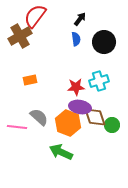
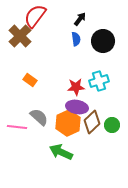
brown cross: rotated 15 degrees counterclockwise
black circle: moved 1 px left, 1 px up
orange rectangle: rotated 48 degrees clockwise
purple ellipse: moved 3 px left
brown diamond: moved 3 px left, 5 px down; rotated 65 degrees clockwise
orange hexagon: rotated 15 degrees clockwise
